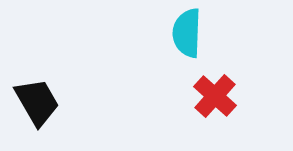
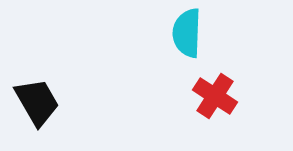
red cross: rotated 9 degrees counterclockwise
